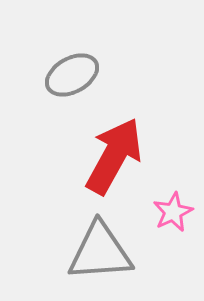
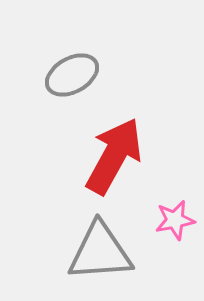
pink star: moved 2 px right, 8 px down; rotated 15 degrees clockwise
